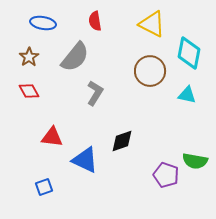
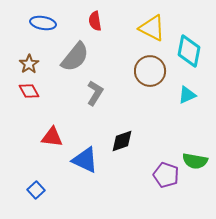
yellow triangle: moved 4 px down
cyan diamond: moved 2 px up
brown star: moved 7 px down
cyan triangle: rotated 36 degrees counterclockwise
blue square: moved 8 px left, 3 px down; rotated 24 degrees counterclockwise
